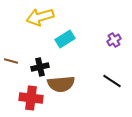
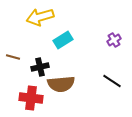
cyan rectangle: moved 2 px left, 1 px down
brown line: moved 2 px right, 4 px up
